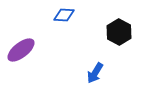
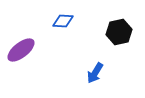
blue diamond: moved 1 px left, 6 px down
black hexagon: rotated 20 degrees clockwise
